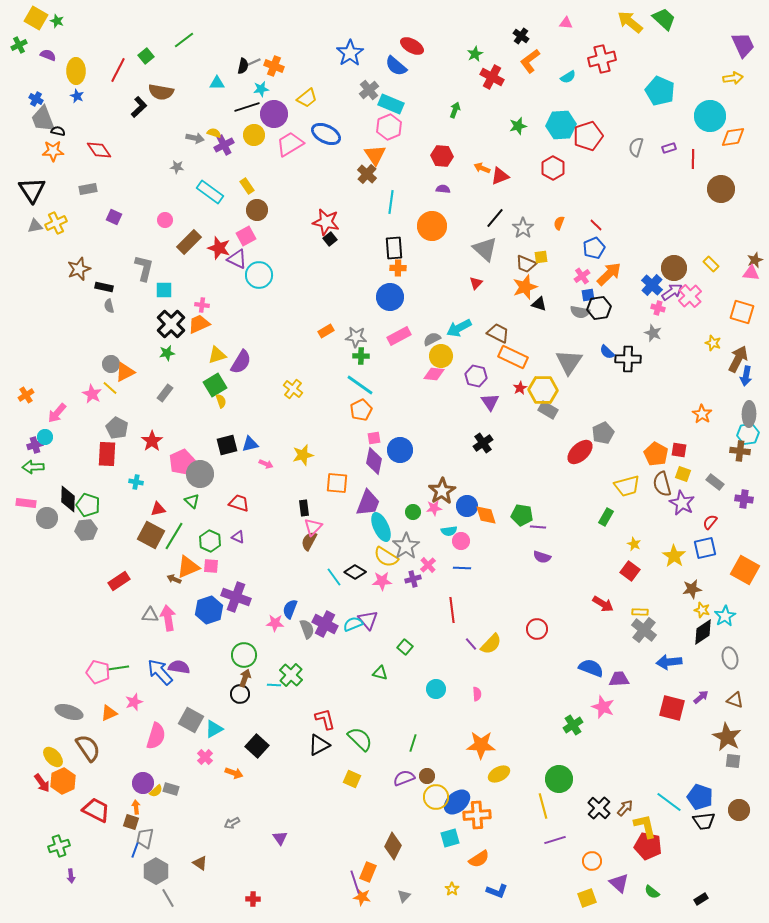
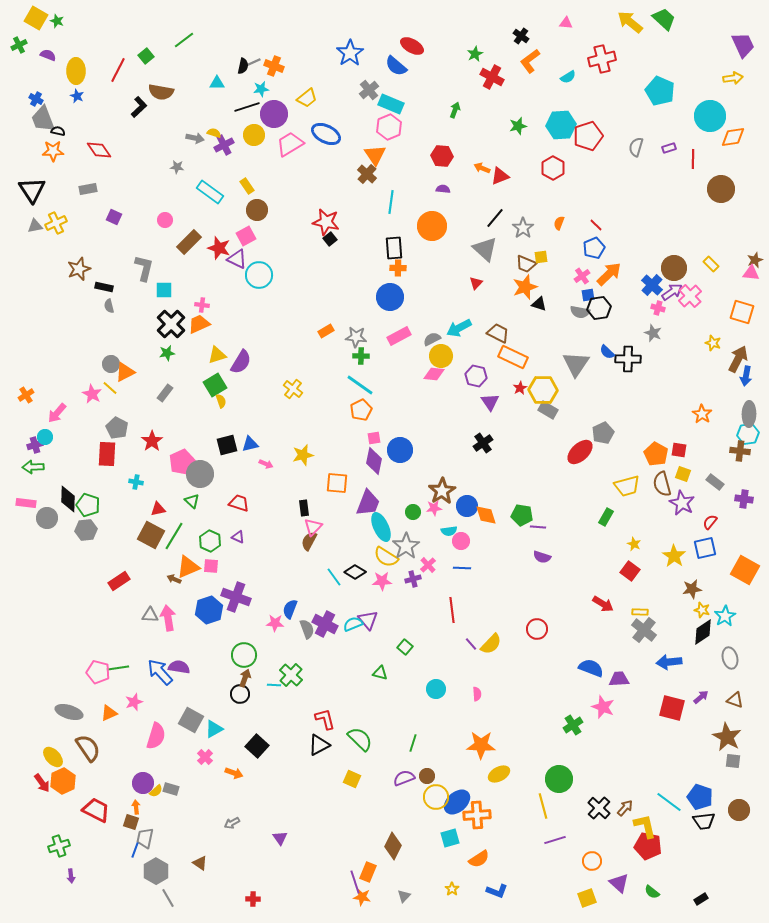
gray triangle at (569, 362): moved 7 px right, 2 px down
